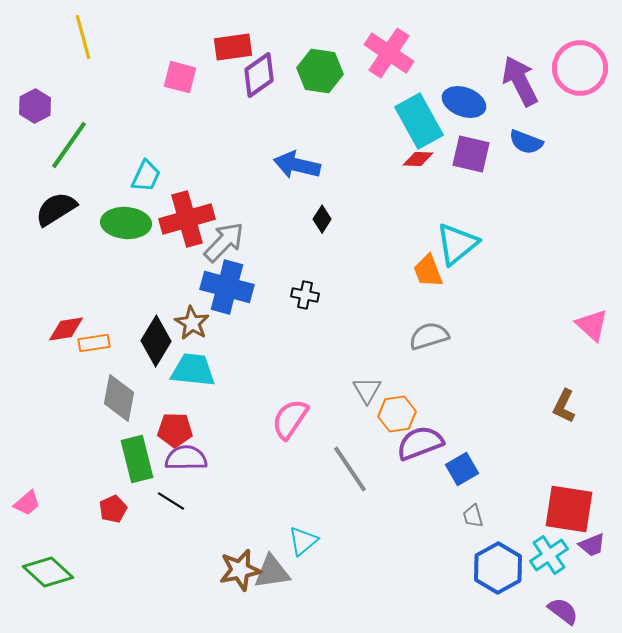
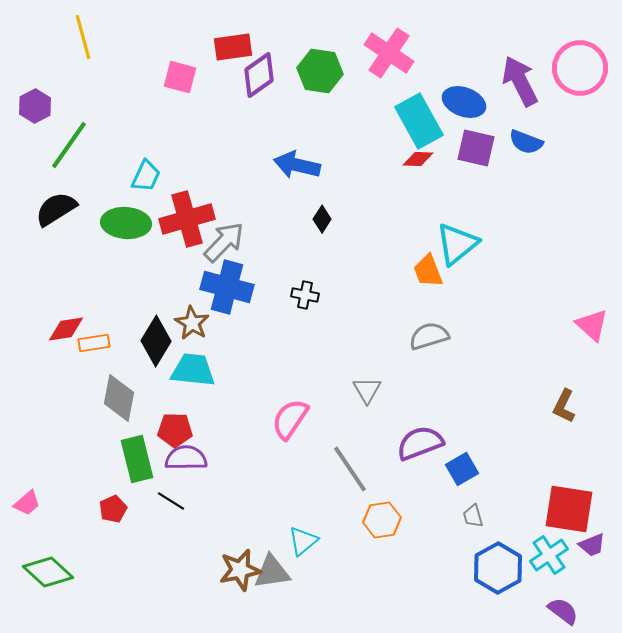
purple square at (471, 154): moved 5 px right, 6 px up
orange hexagon at (397, 414): moved 15 px left, 106 px down
